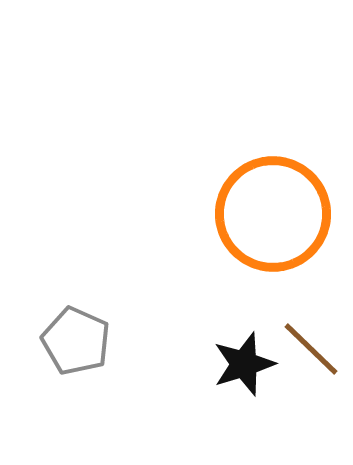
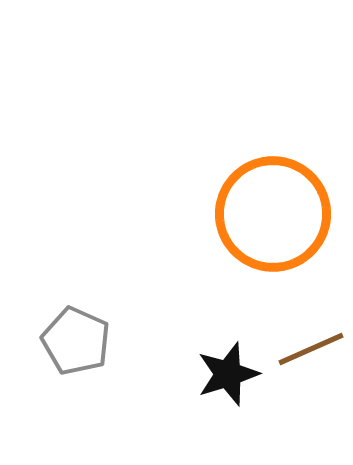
brown line: rotated 68 degrees counterclockwise
black star: moved 16 px left, 10 px down
